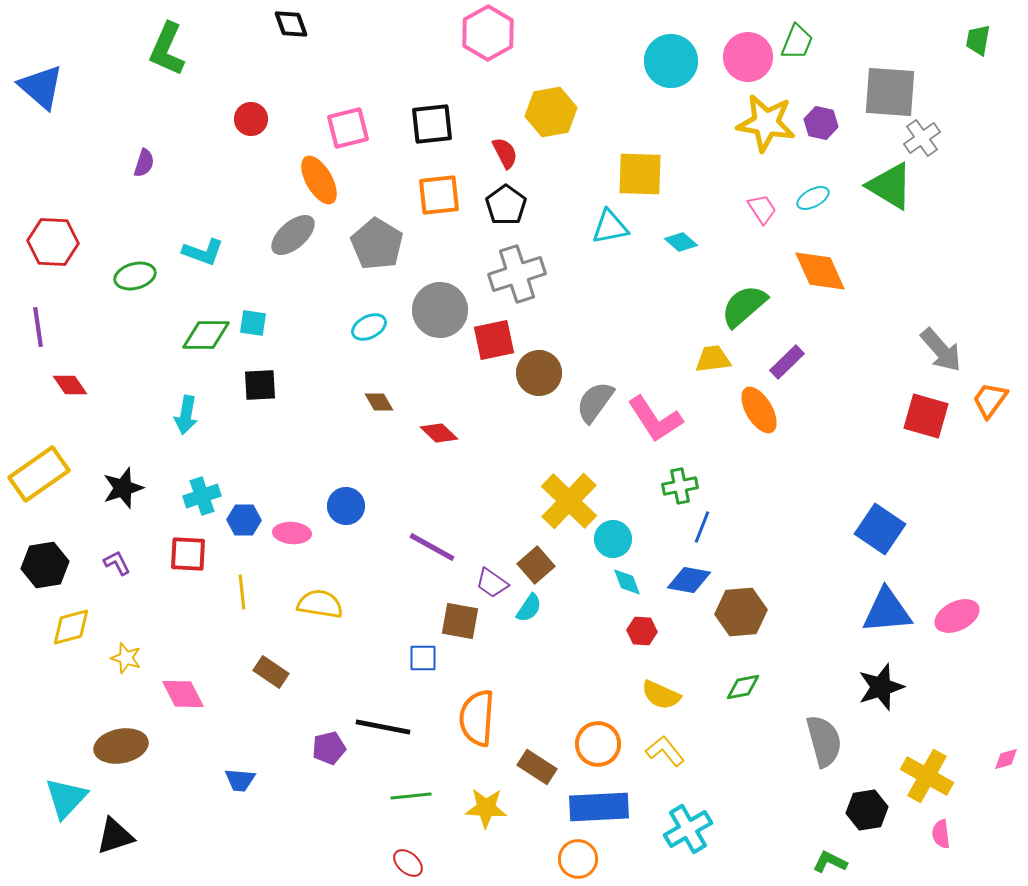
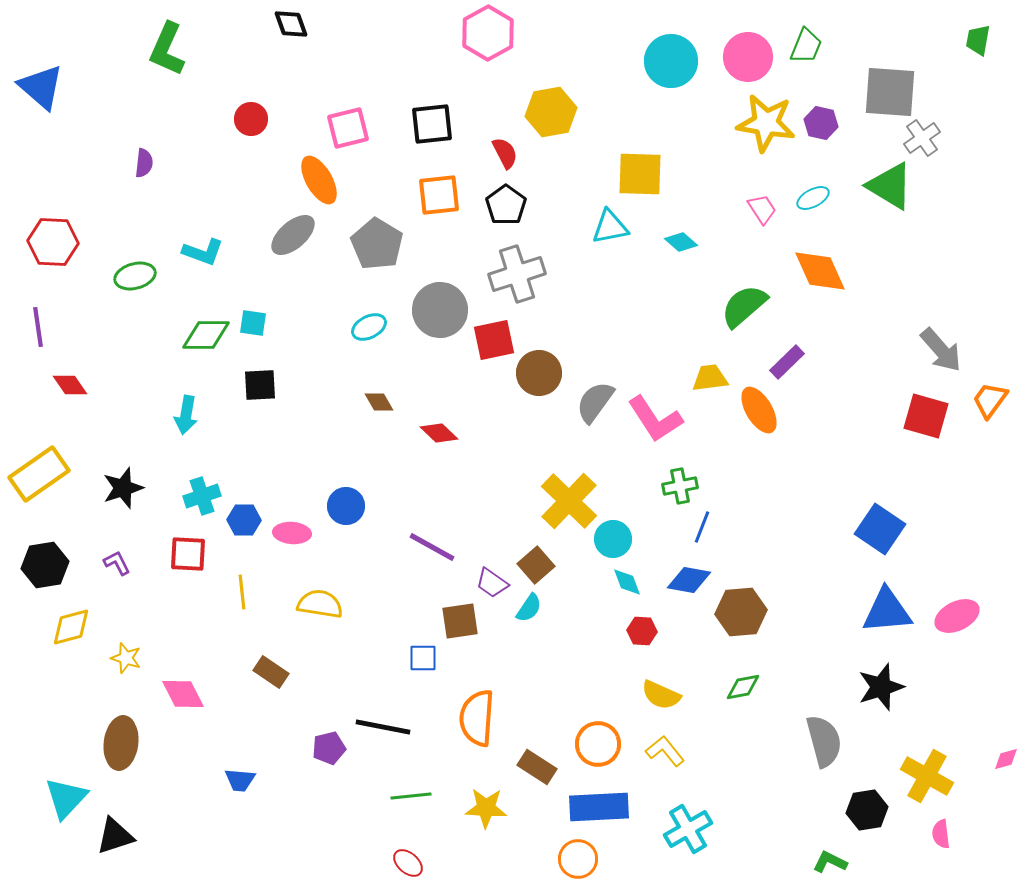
green trapezoid at (797, 42): moved 9 px right, 4 px down
purple semicircle at (144, 163): rotated 12 degrees counterclockwise
yellow trapezoid at (713, 359): moved 3 px left, 19 px down
brown square at (460, 621): rotated 18 degrees counterclockwise
brown ellipse at (121, 746): moved 3 px up; rotated 72 degrees counterclockwise
